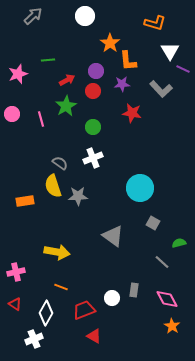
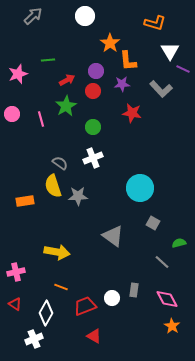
red trapezoid at (84, 310): moved 1 px right, 4 px up
